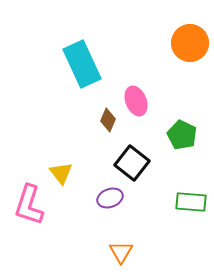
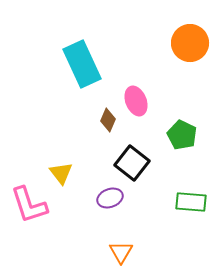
pink L-shape: rotated 36 degrees counterclockwise
